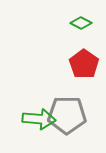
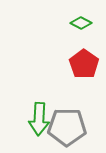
gray pentagon: moved 12 px down
green arrow: rotated 88 degrees clockwise
